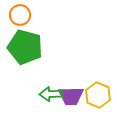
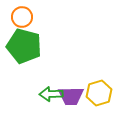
orange circle: moved 2 px right, 2 px down
green pentagon: moved 1 px left, 1 px up
yellow hexagon: moved 1 px right, 2 px up; rotated 20 degrees clockwise
